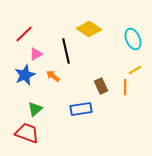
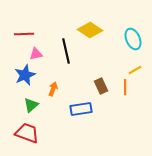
yellow diamond: moved 1 px right, 1 px down
red line: rotated 42 degrees clockwise
pink triangle: rotated 16 degrees clockwise
orange arrow: moved 13 px down; rotated 72 degrees clockwise
green triangle: moved 4 px left, 4 px up
